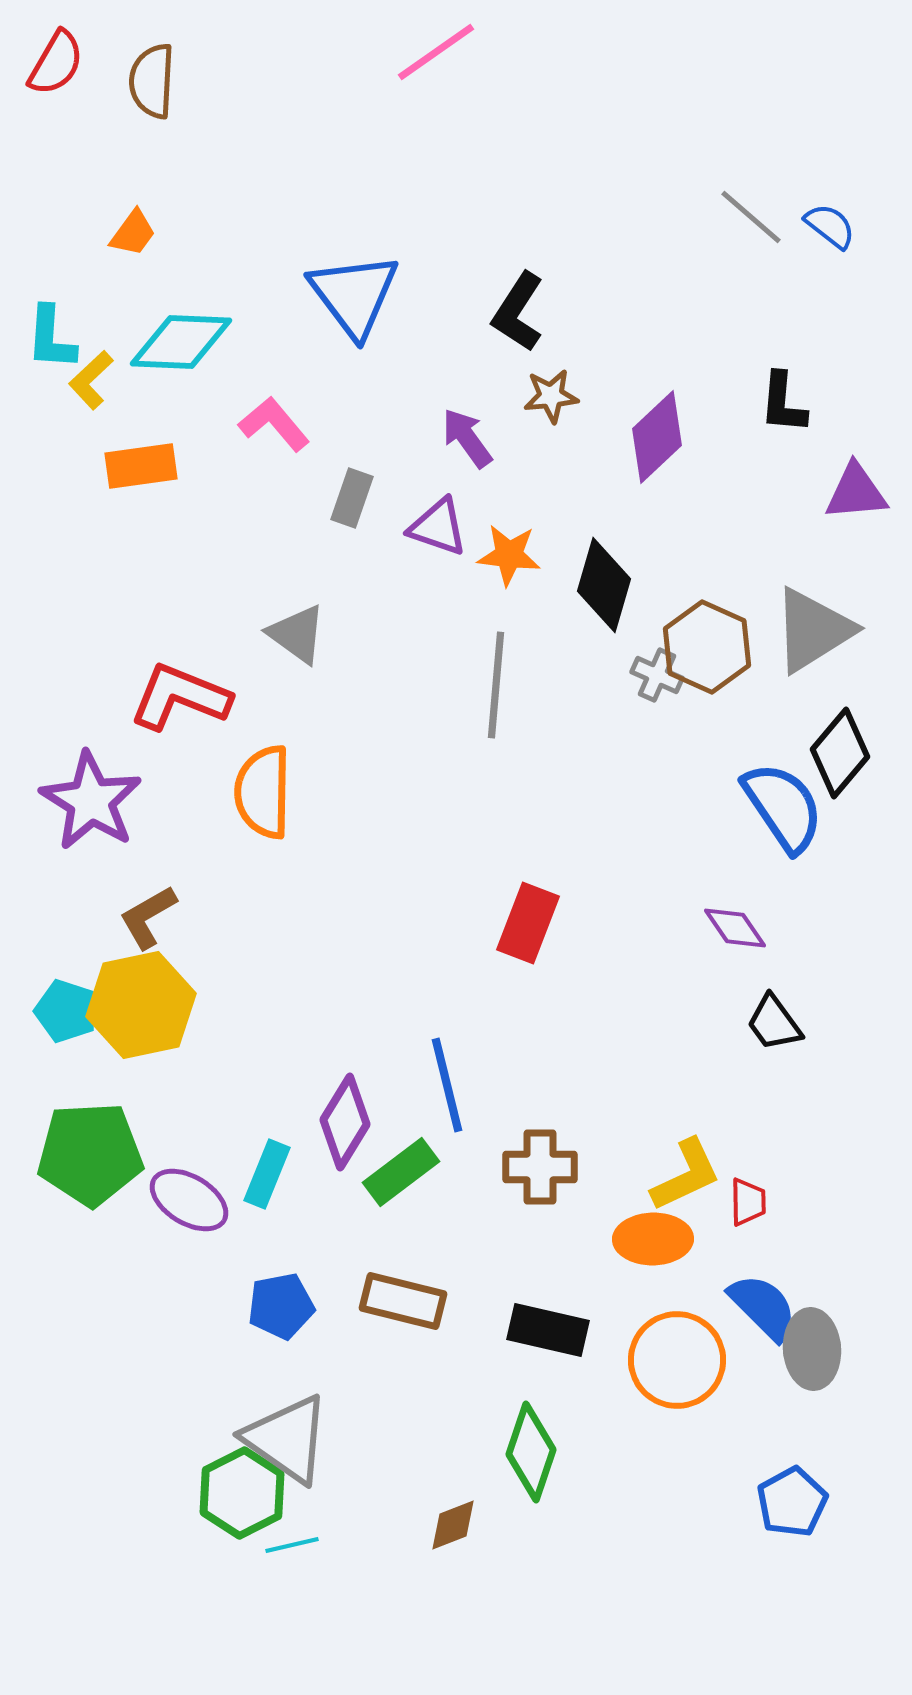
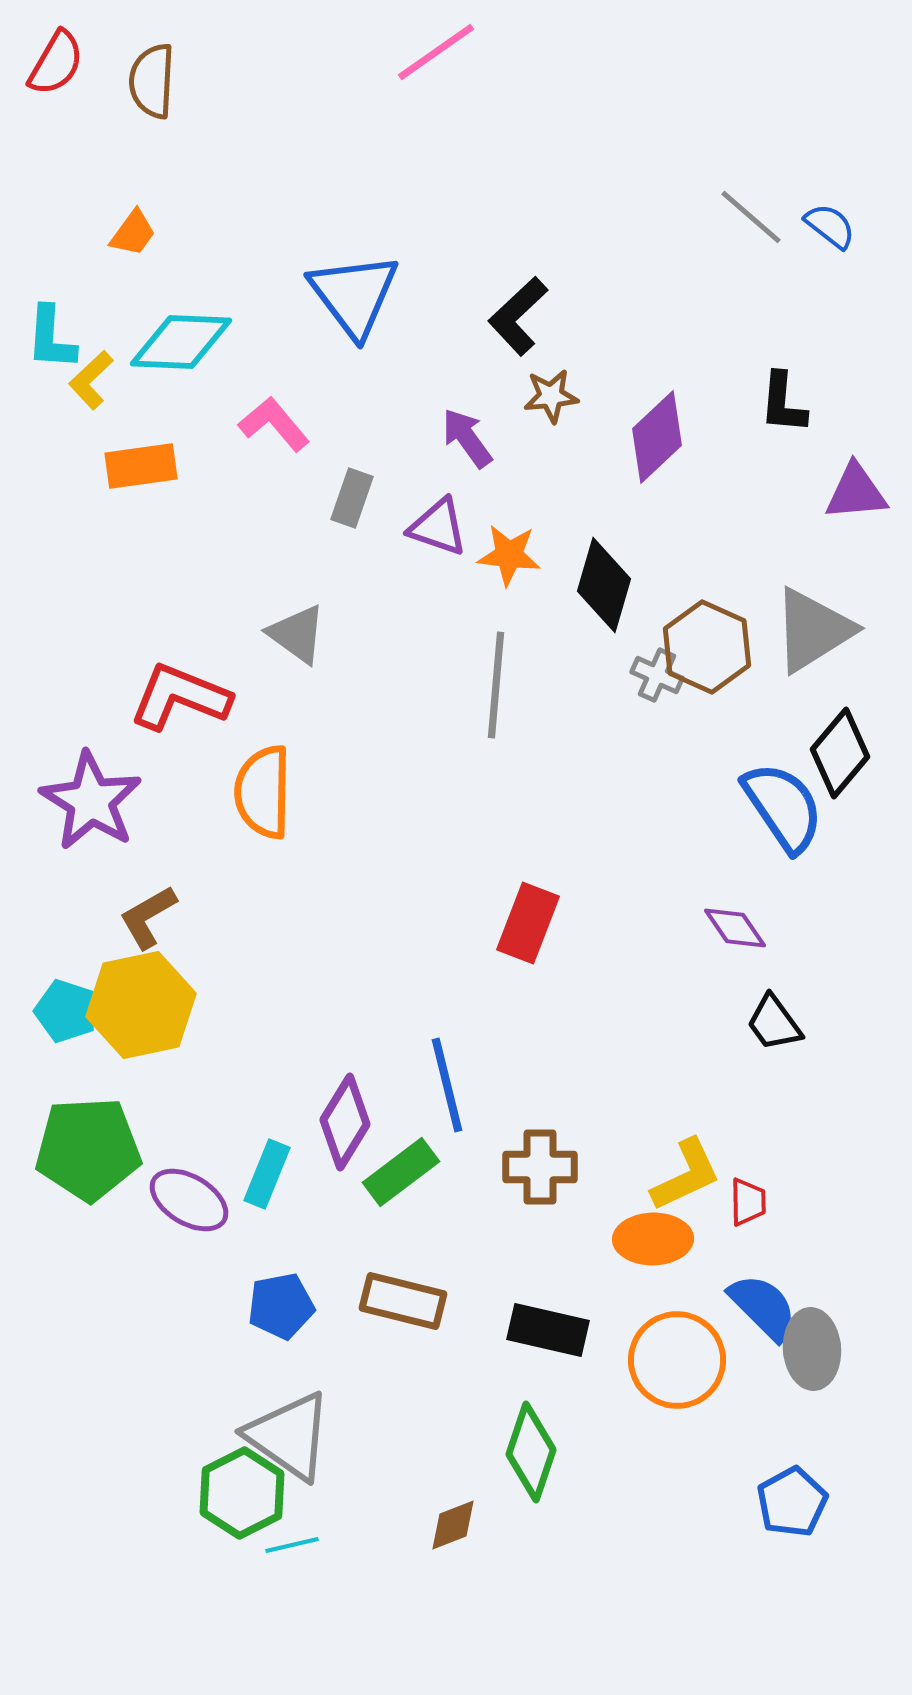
black L-shape at (518, 312): moved 4 px down; rotated 14 degrees clockwise
green pentagon at (90, 1154): moved 2 px left, 5 px up
gray triangle at (287, 1439): moved 2 px right, 3 px up
